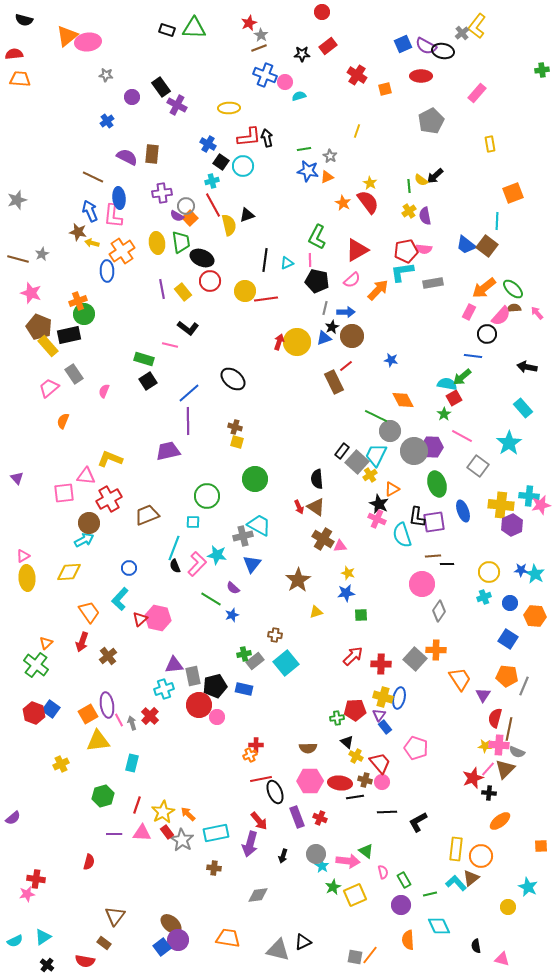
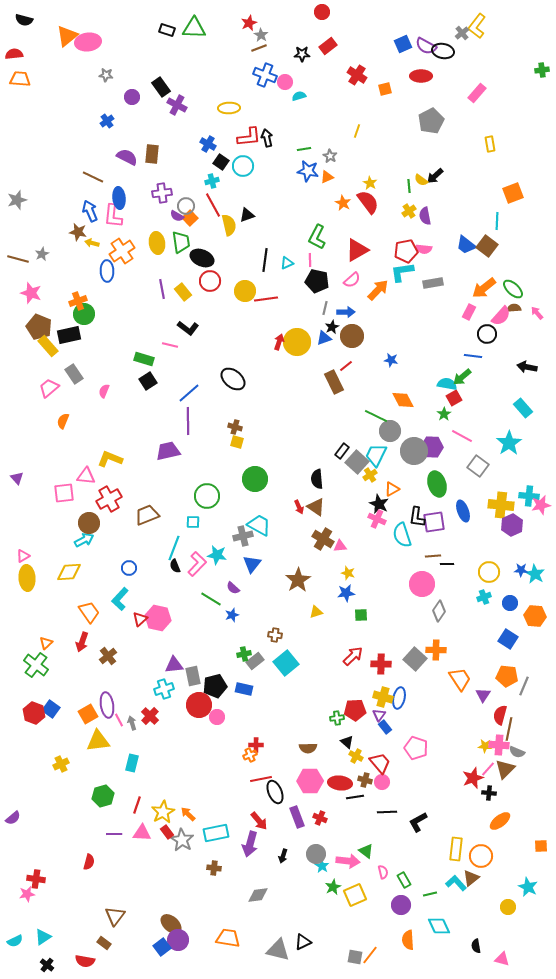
red semicircle at (495, 718): moved 5 px right, 3 px up
